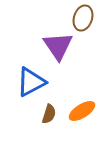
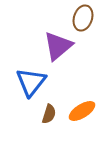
purple triangle: rotated 24 degrees clockwise
blue triangle: rotated 24 degrees counterclockwise
